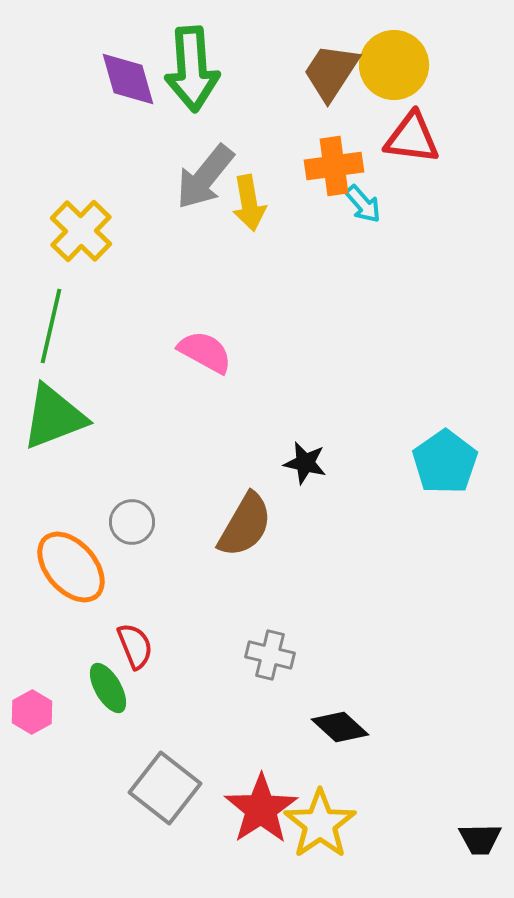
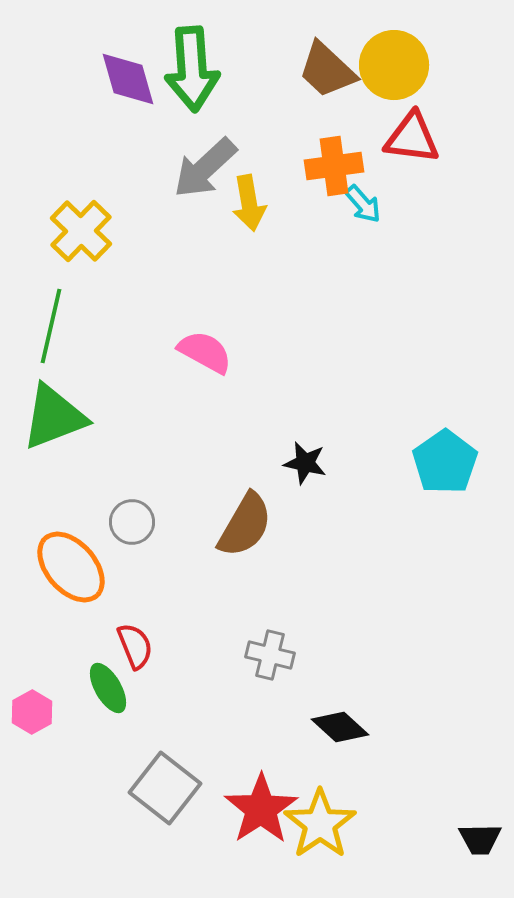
brown trapezoid: moved 4 px left, 2 px up; rotated 80 degrees counterclockwise
gray arrow: moved 9 px up; rotated 8 degrees clockwise
